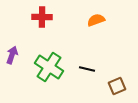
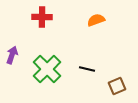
green cross: moved 2 px left, 2 px down; rotated 12 degrees clockwise
